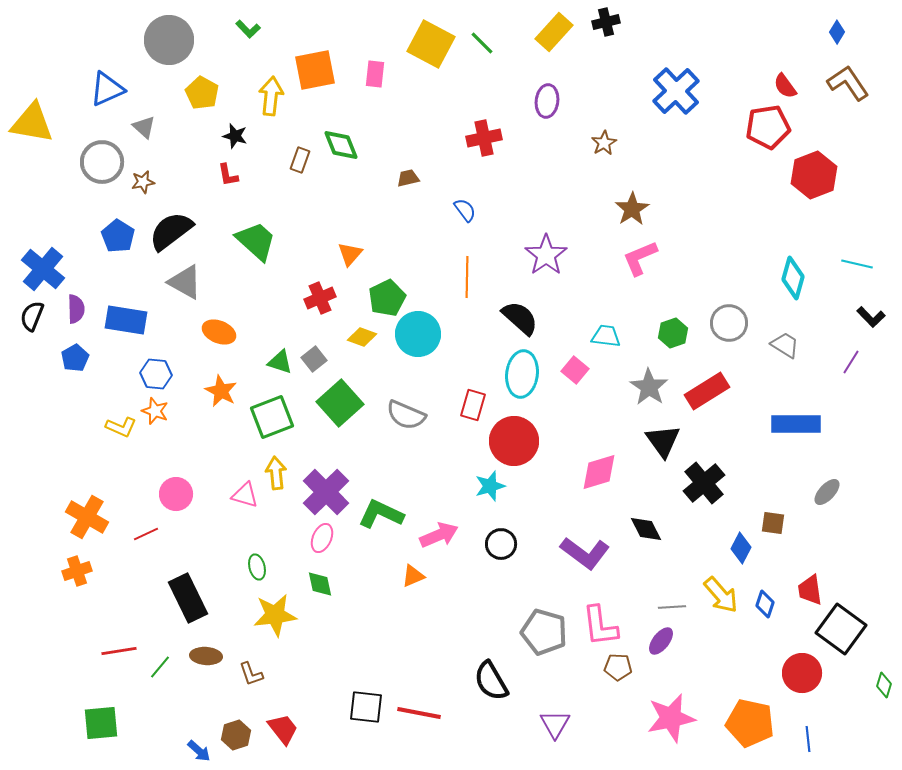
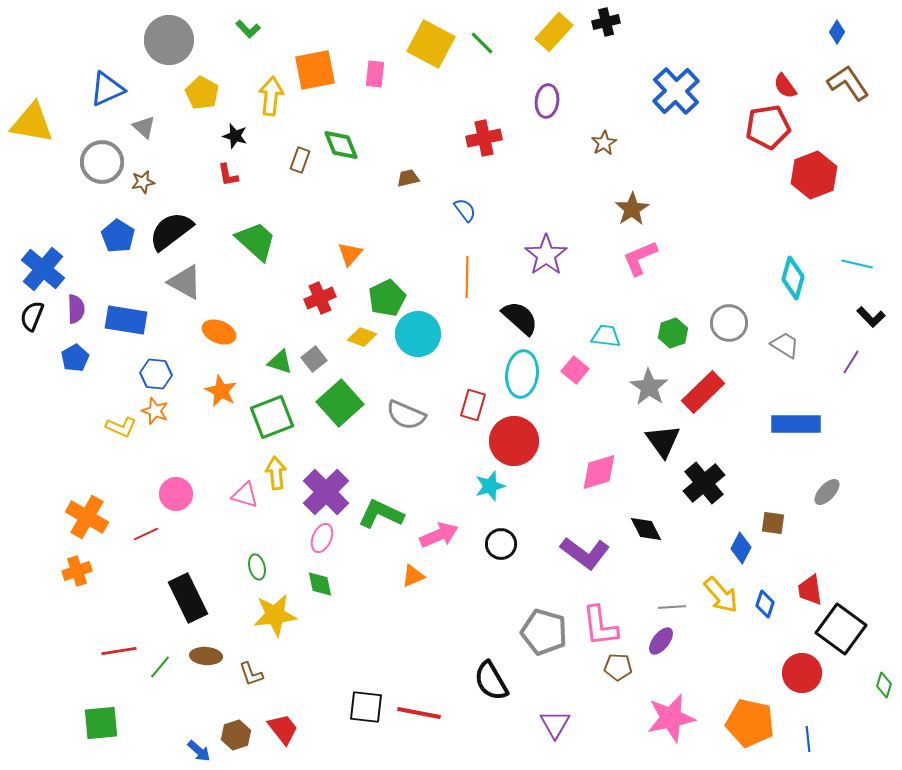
red rectangle at (707, 391): moved 4 px left, 1 px down; rotated 12 degrees counterclockwise
